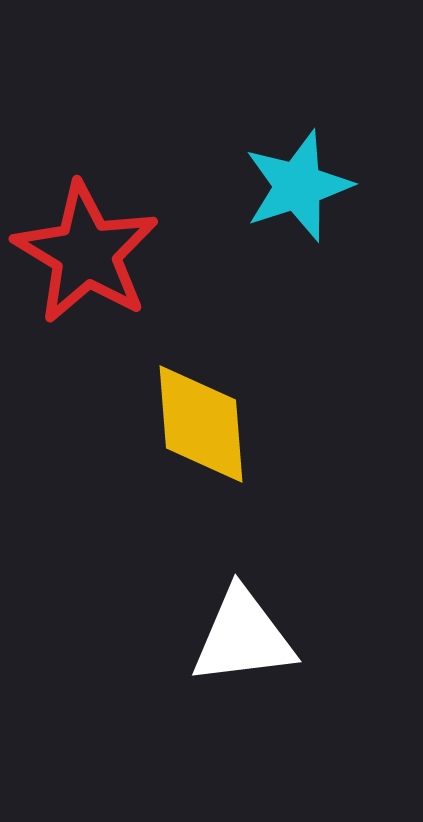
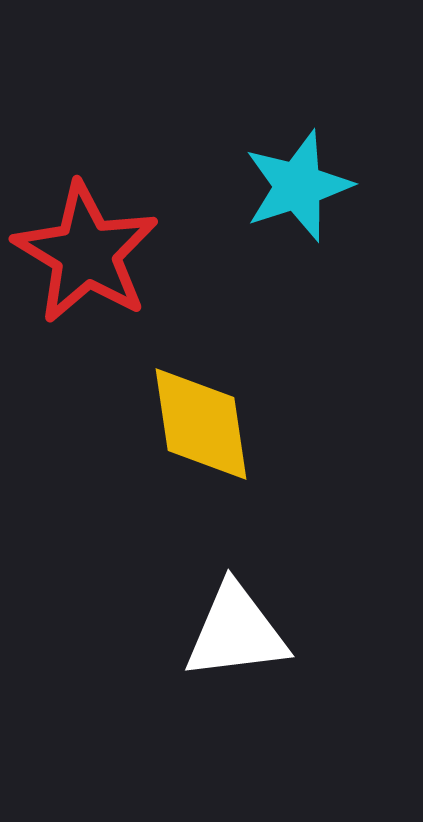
yellow diamond: rotated 4 degrees counterclockwise
white triangle: moved 7 px left, 5 px up
